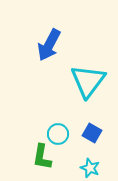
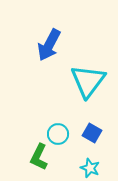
green L-shape: moved 3 px left; rotated 16 degrees clockwise
